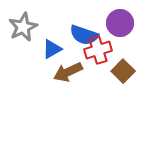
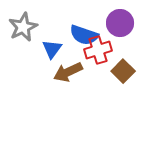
blue triangle: rotated 25 degrees counterclockwise
